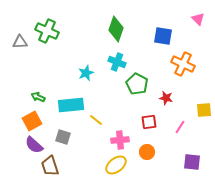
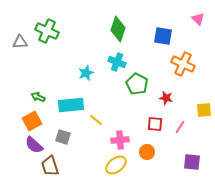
green diamond: moved 2 px right
red square: moved 6 px right, 2 px down; rotated 14 degrees clockwise
